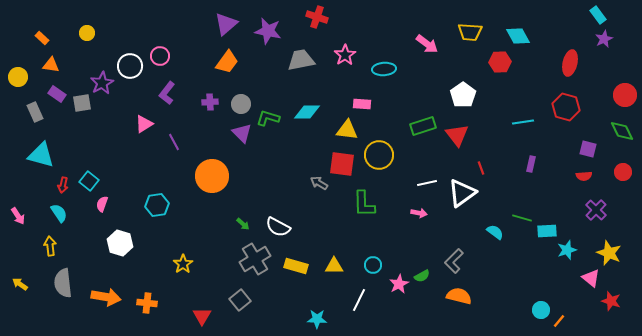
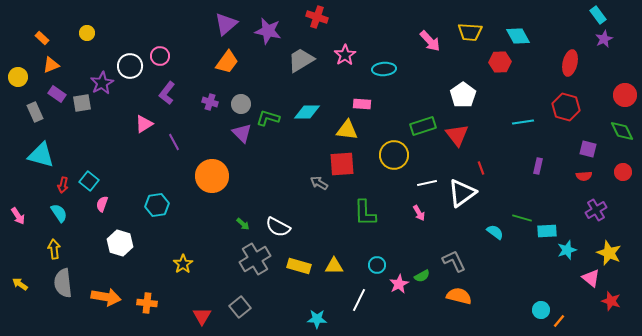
pink arrow at (427, 44): moved 3 px right, 3 px up; rotated 10 degrees clockwise
gray trapezoid at (301, 60): rotated 20 degrees counterclockwise
orange triangle at (51, 65): rotated 30 degrees counterclockwise
purple cross at (210, 102): rotated 21 degrees clockwise
yellow circle at (379, 155): moved 15 px right
red square at (342, 164): rotated 12 degrees counterclockwise
purple rectangle at (531, 164): moved 7 px right, 2 px down
green L-shape at (364, 204): moved 1 px right, 9 px down
purple cross at (596, 210): rotated 15 degrees clockwise
pink arrow at (419, 213): rotated 49 degrees clockwise
yellow arrow at (50, 246): moved 4 px right, 3 px down
gray L-shape at (454, 261): rotated 110 degrees clockwise
cyan circle at (373, 265): moved 4 px right
yellow rectangle at (296, 266): moved 3 px right
gray square at (240, 300): moved 7 px down
